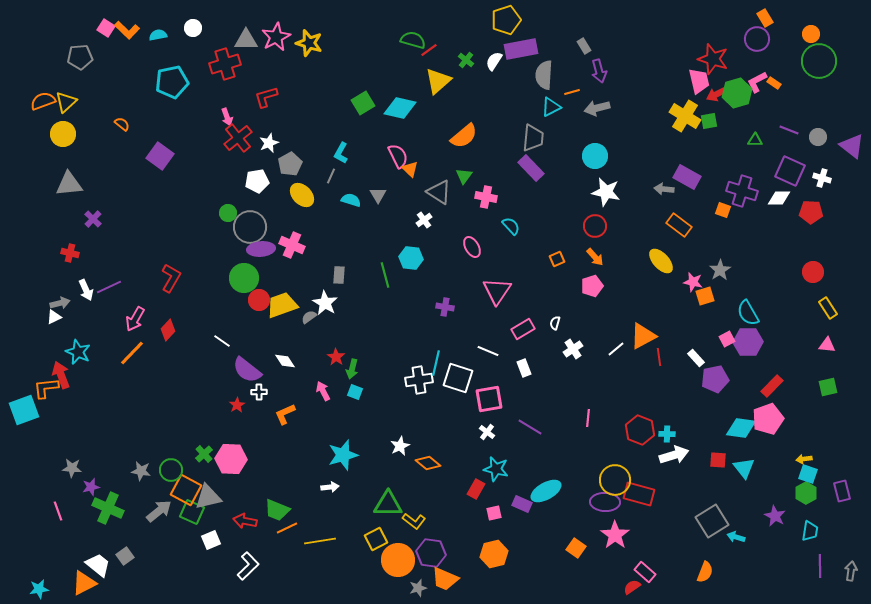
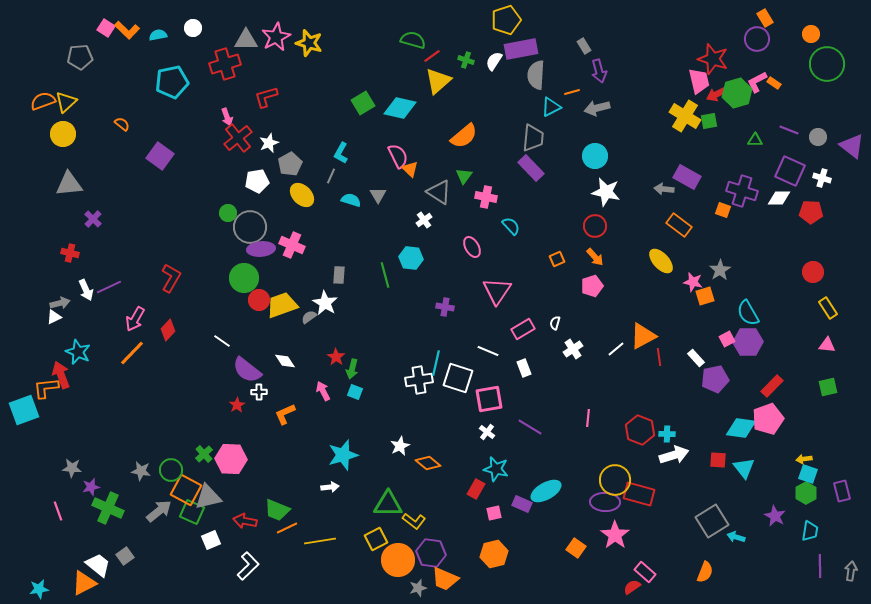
red line at (429, 50): moved 3 px right, 6 px down
green cross at (466, 60): rotated 21 degrees counterclockwise
green circle at (819, 61): moved 8 px right, 3 px down
gray semicircle at (544, 75): moved 8 px left
